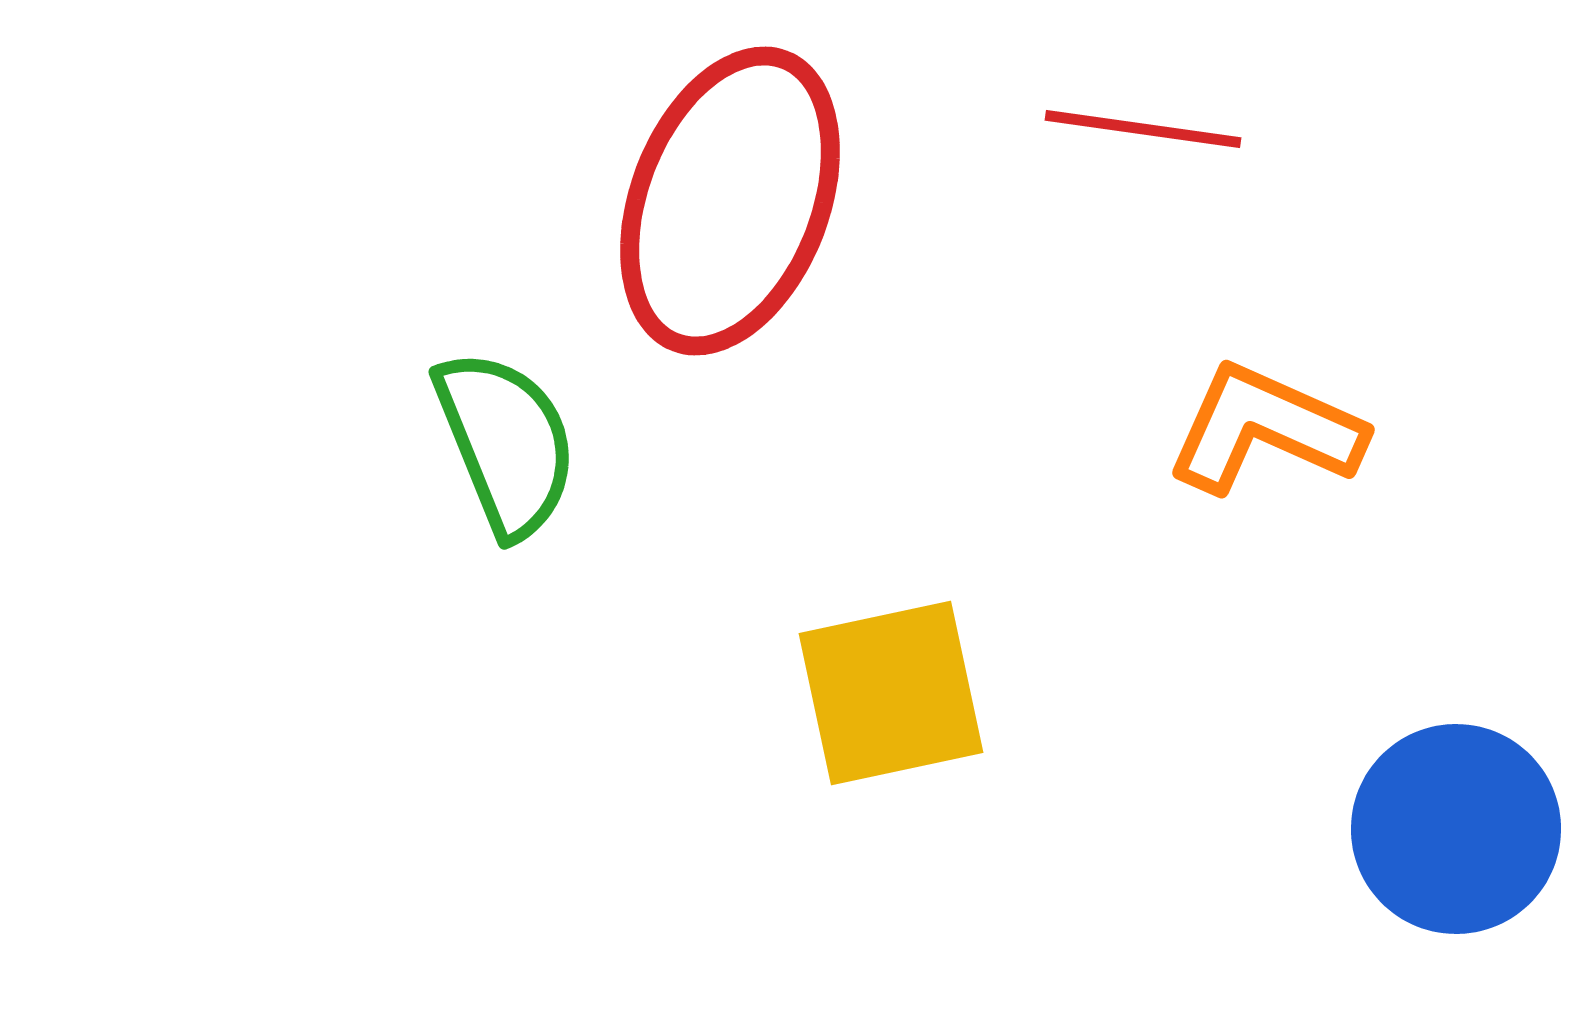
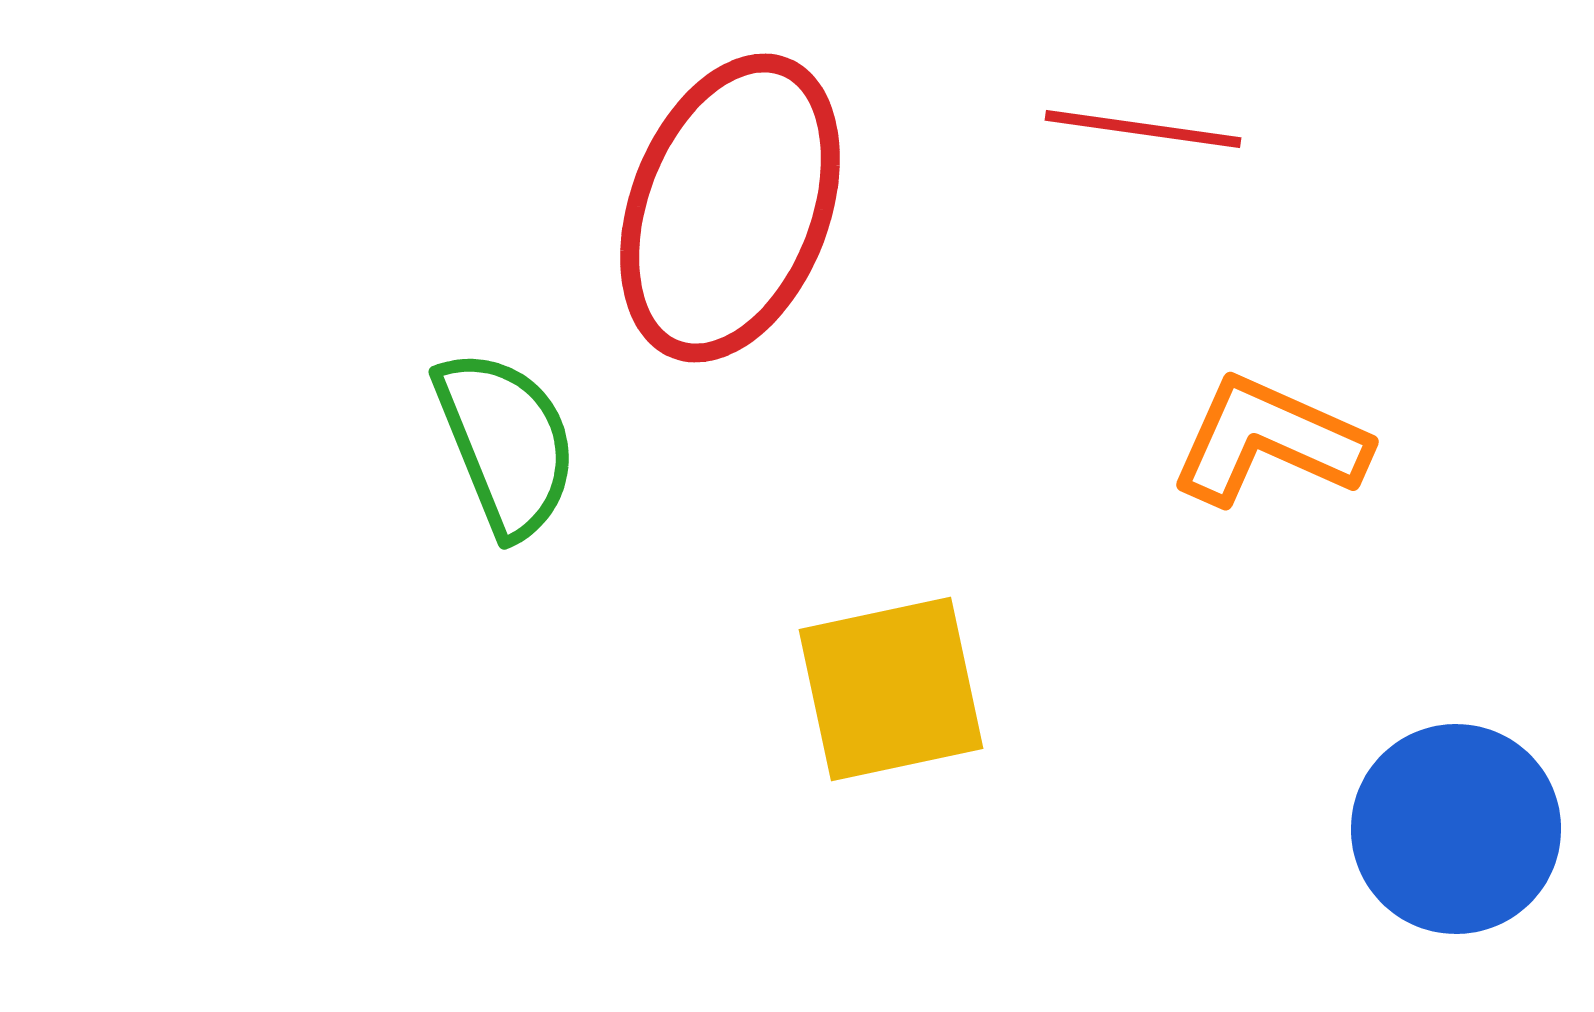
red ellipse: moved 7 px down
orange L-shape: moved 4 px right, 12 px down
yellow square: moved 4 px up
